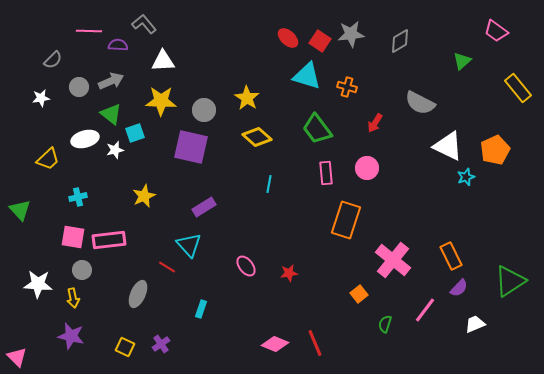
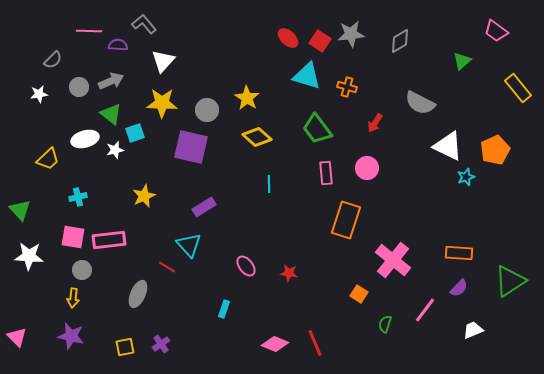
white triangle at (163, 61): rotated 45 degrees counterclockwise
white star at (41, 98): moved 2 px left, 4 px up
yellow star at (161, 101): moved 1 px right, 2 px down
gray circle at (204, 110): moved 3 px right
cyan line at (269, 184): rotated 12 degrees counterclockwise
orange rectangle at (451, 256): moved 8 px right, 3 px up; rotated 60 degrees counterclockwise
red star at (289, 273): rotated 18 degrees clockwise
white star at (38, 284): moved 9 px left, 28 px up
orange square at (359, 294): rotated 18 degrees counterclockwise
yellow arrow at (73, 298): rotated 18 degrees clockwise
cyan rectangle at (201, 309): moved 23 px right
white trapezoid at (475, 324): moved 2 px left, 6 px down
yellow square at (125, 347): rotated 36 degrees counterclockwise
pink triangle at (17, 357): moved 20 px up
